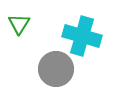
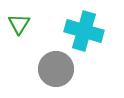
cyan cross: moved 2 px right, 5 px up
